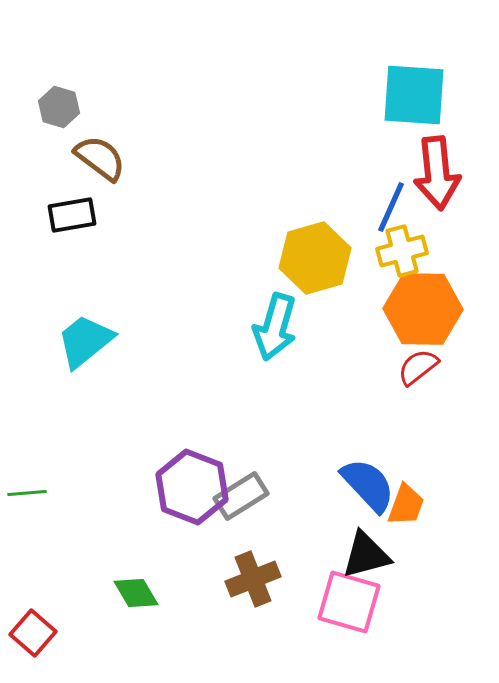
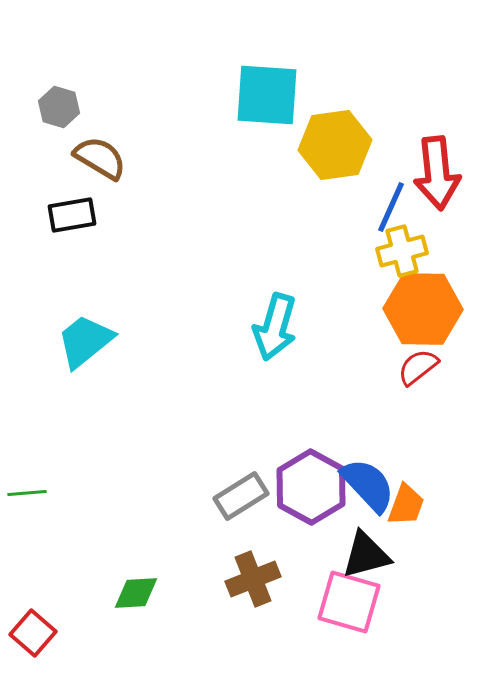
cyan square: moved 147 px left
brown semicircle: rotated 6 degrees counterclockwise
yellow hexagon: moved 20 px right, 113 px up; rotated 8 degrees clockwise
purple hexagon: moved 119 px right; rotated 8 degrees clockwise
green diamond: rotated 63 degrees counterclockwise
